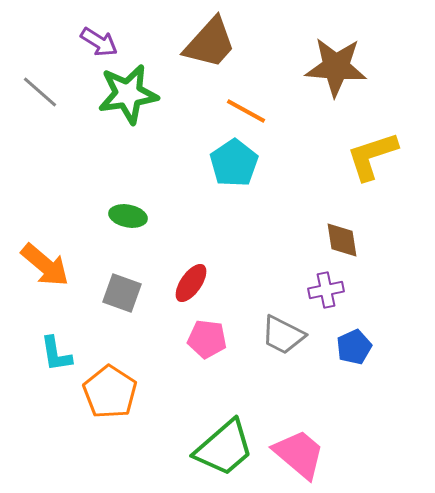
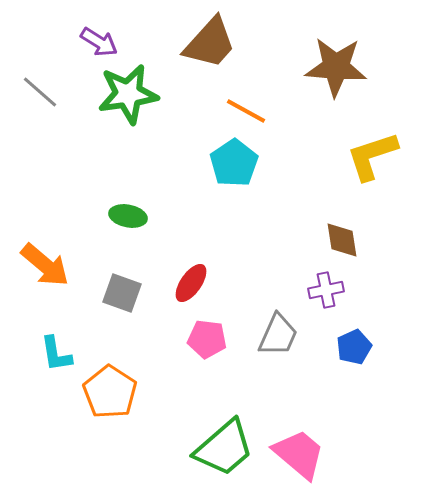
gray trapezoid: moved 5 px left; rotated 93 degrees counterclockwise
